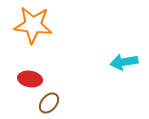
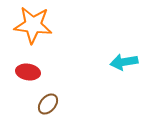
red ellipse: moved 2 px left, 7 px up
brown ellipse: moved 1 px left, 1 px down
